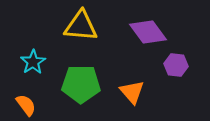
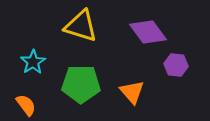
yellow triangle: rotated 12 degrees clockwise
